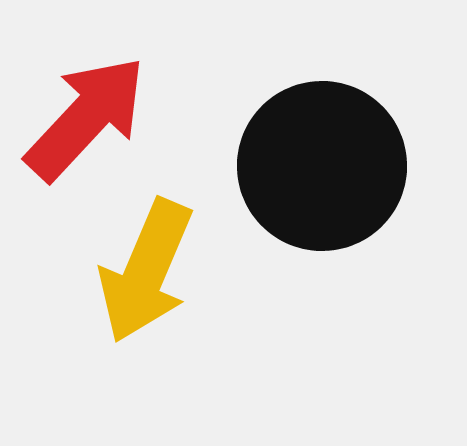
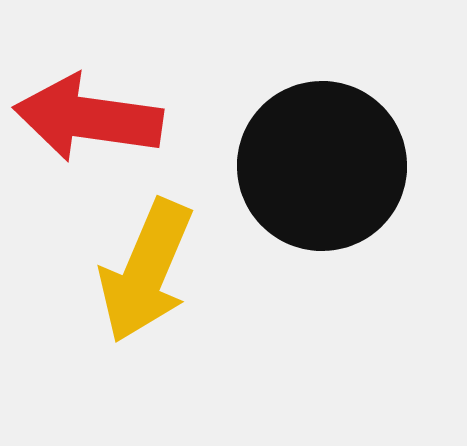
red arrow: moved 2 px right; rotated 125 degrees counterclockwise
